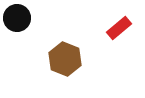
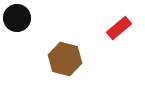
brown hexagon: rotated 8 degrees counterclockwise
